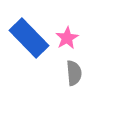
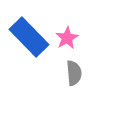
blue rectangle: moved 1 px up
